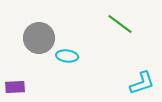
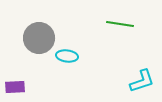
green line: rotated 28 degrees counterclockwise
cyan L-shape: moved 2 px up
